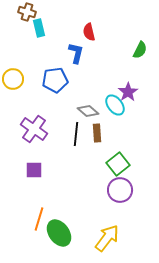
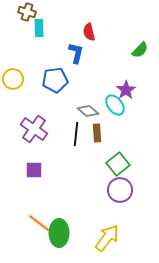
cyan rectangle: rotated 12 degrees clockwise
green semicircle: rotated 18 degrees clockwise
purple star: moved 2 px left, 2 px up
orange line: moved 4 px down; rotated 70 degrees counterclockwise
green ellipse: rotated 36 degrees clockwise
